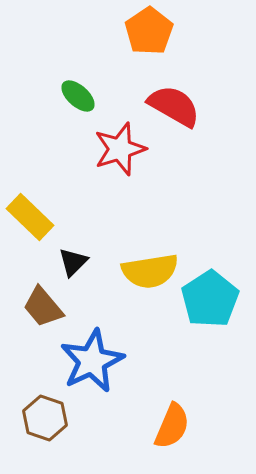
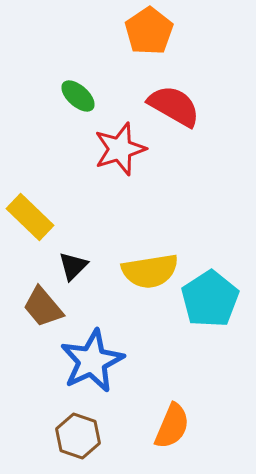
black triangle: moved 4 px down
brown hexagon: moved 33 px right, 18 px down
